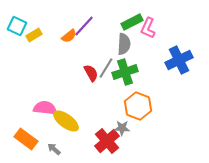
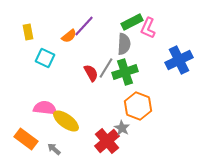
cyan square: moved 28 px right, 32 px down
yellow rectangle: moved 6 px left, 3 px up; rotated 70 degrees counterclockwise
gray star: rotated 28 degrees clockwise
